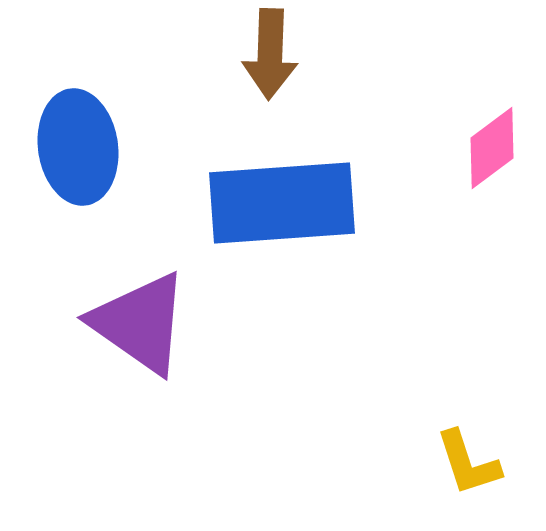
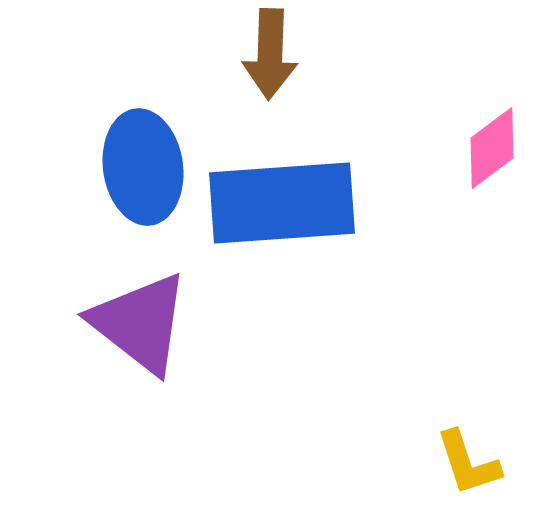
blue ellipse: moved 65 px right, 20 px down
purple triangle: rotated 3 degrees clockwise
